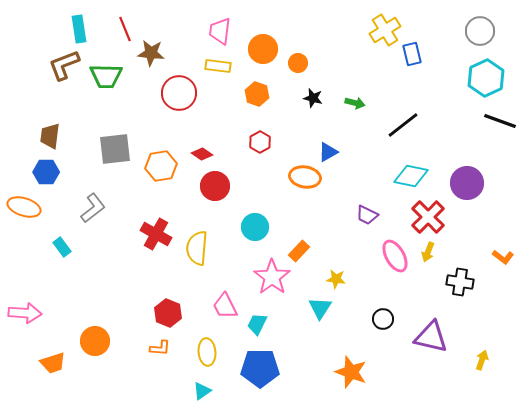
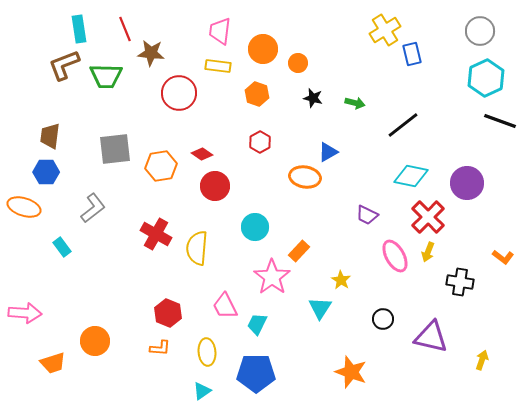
yellow star at (336, 279): moved 5 px right, 1 px down; rotated 24 degrees clockwise
blue pentagon at (260, 368): moved 4 px left, 5 px down
